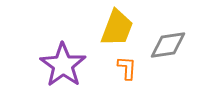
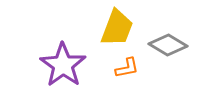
gray diamond: rotated 39 degrees clockwise
orange L-shape: rotated 75 degrees clockwise
